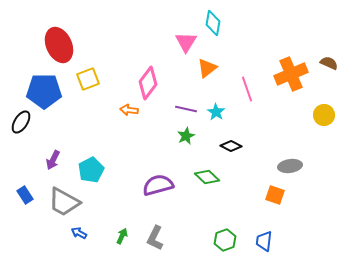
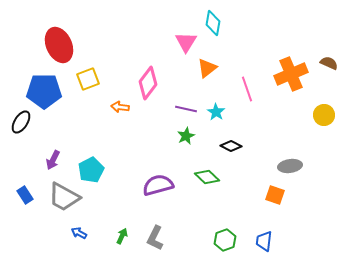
orange arrow: moved 9 px left, 3 px up
gray trapezoid: moved 5 px up
